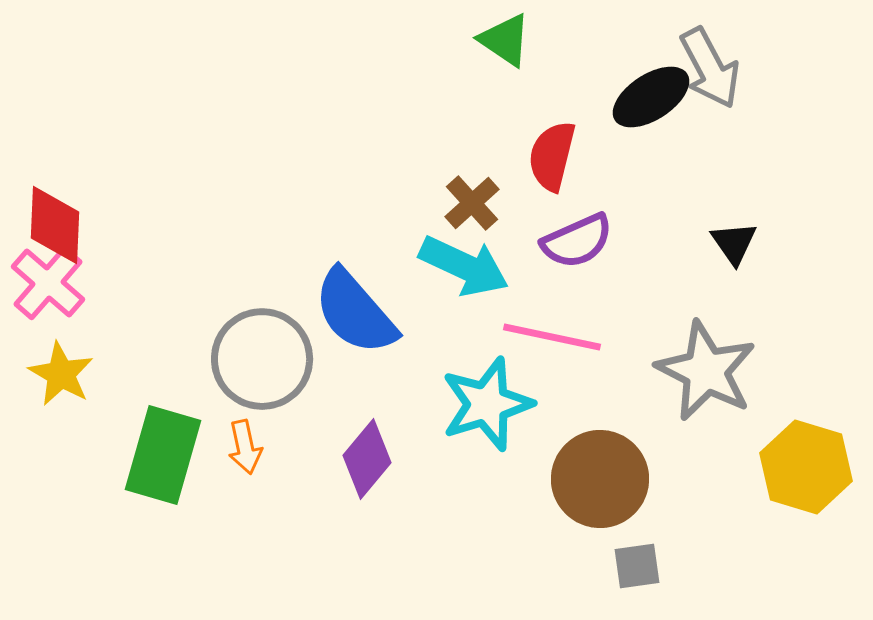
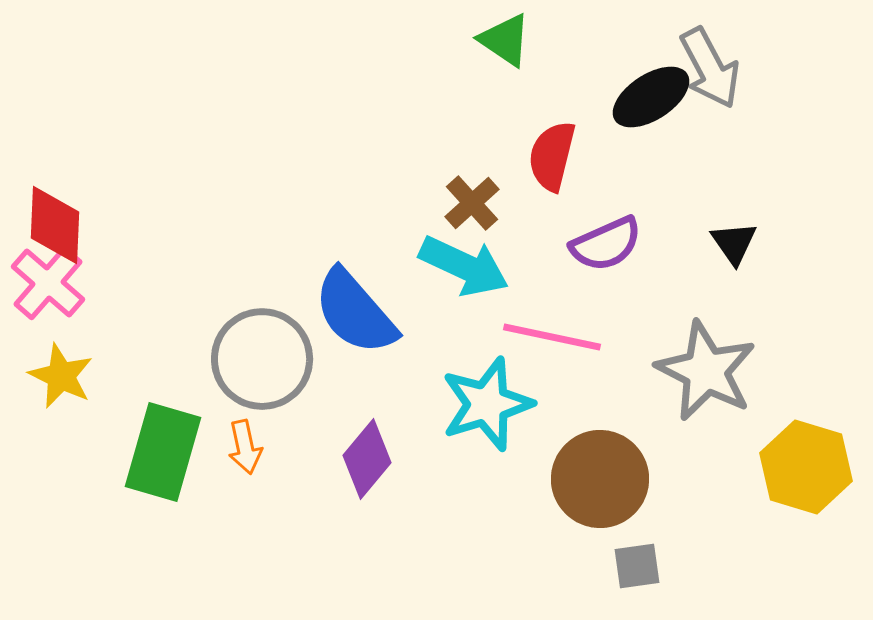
purple semicircle: moved 29 px right, 3 px down
yellow star: moved 2 px down; rotated 4 degrees counterclockwise
green rectangle: moved 3 px up
